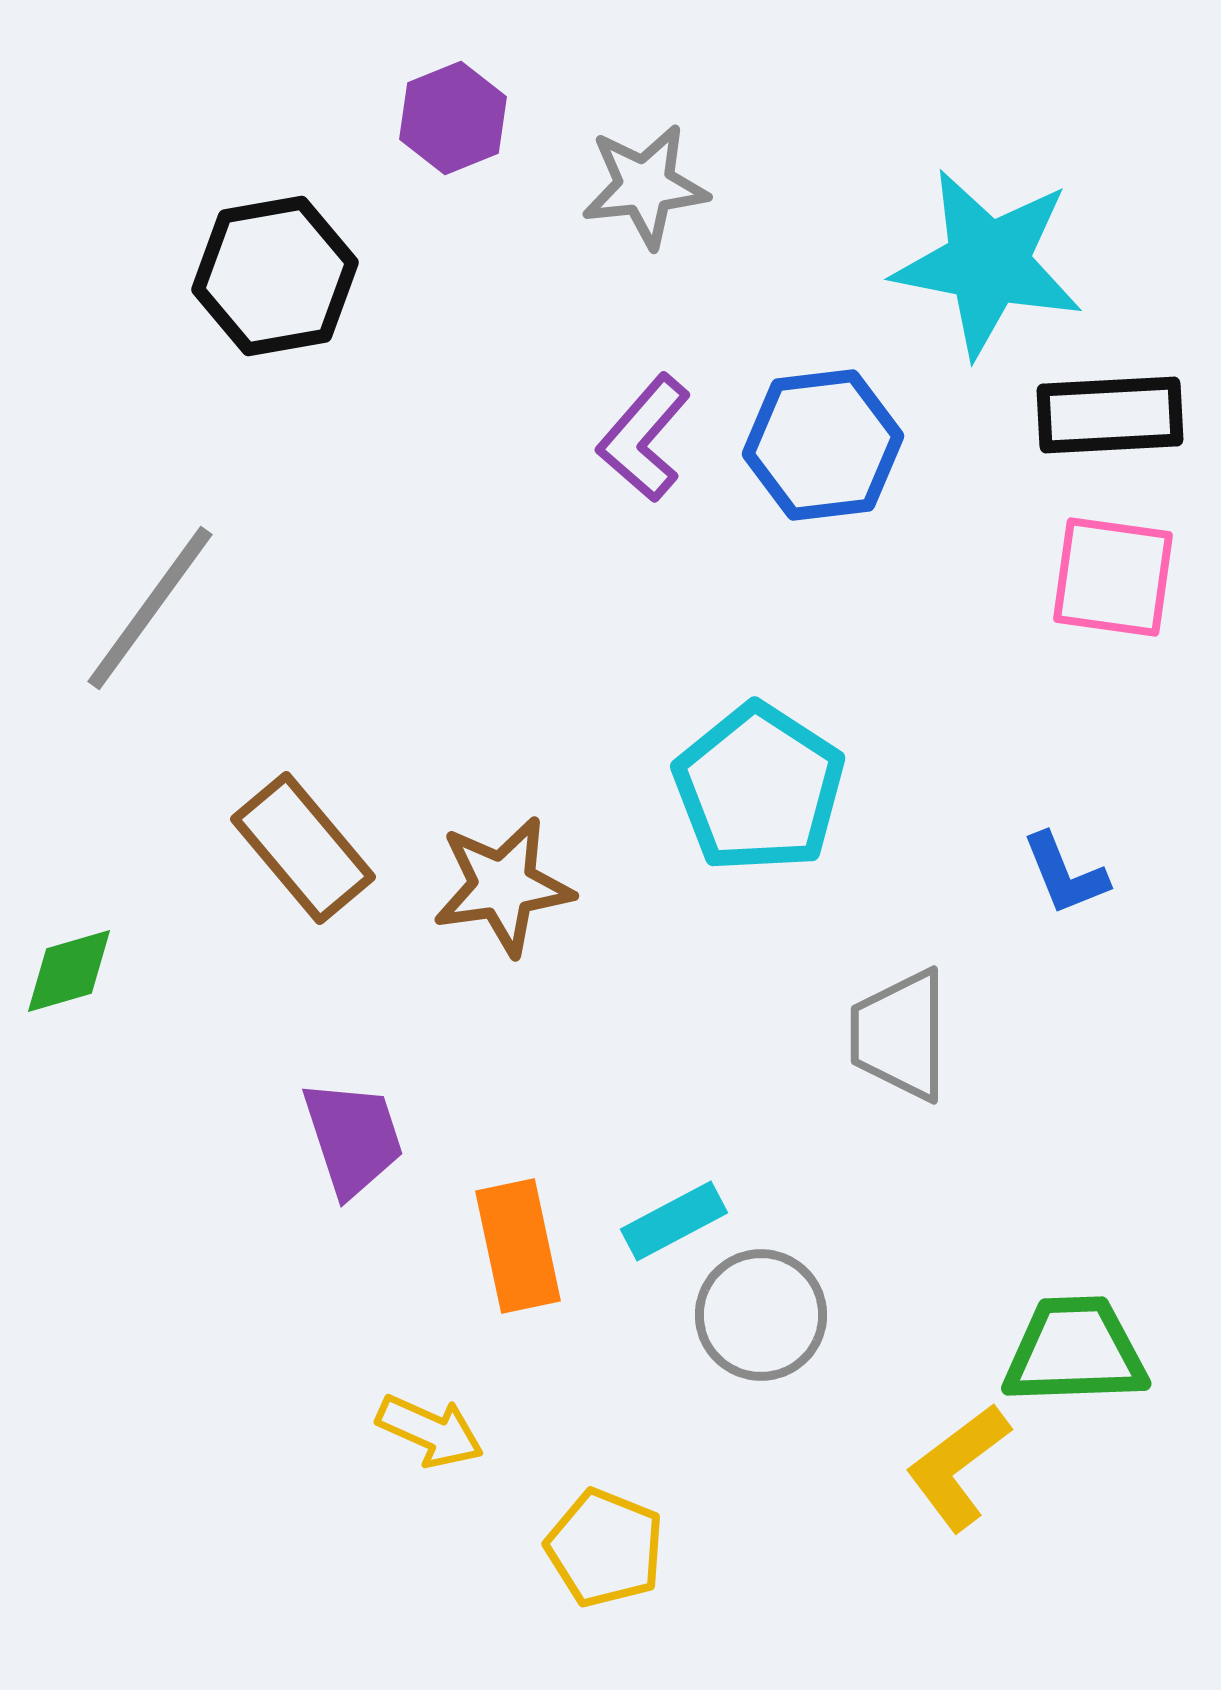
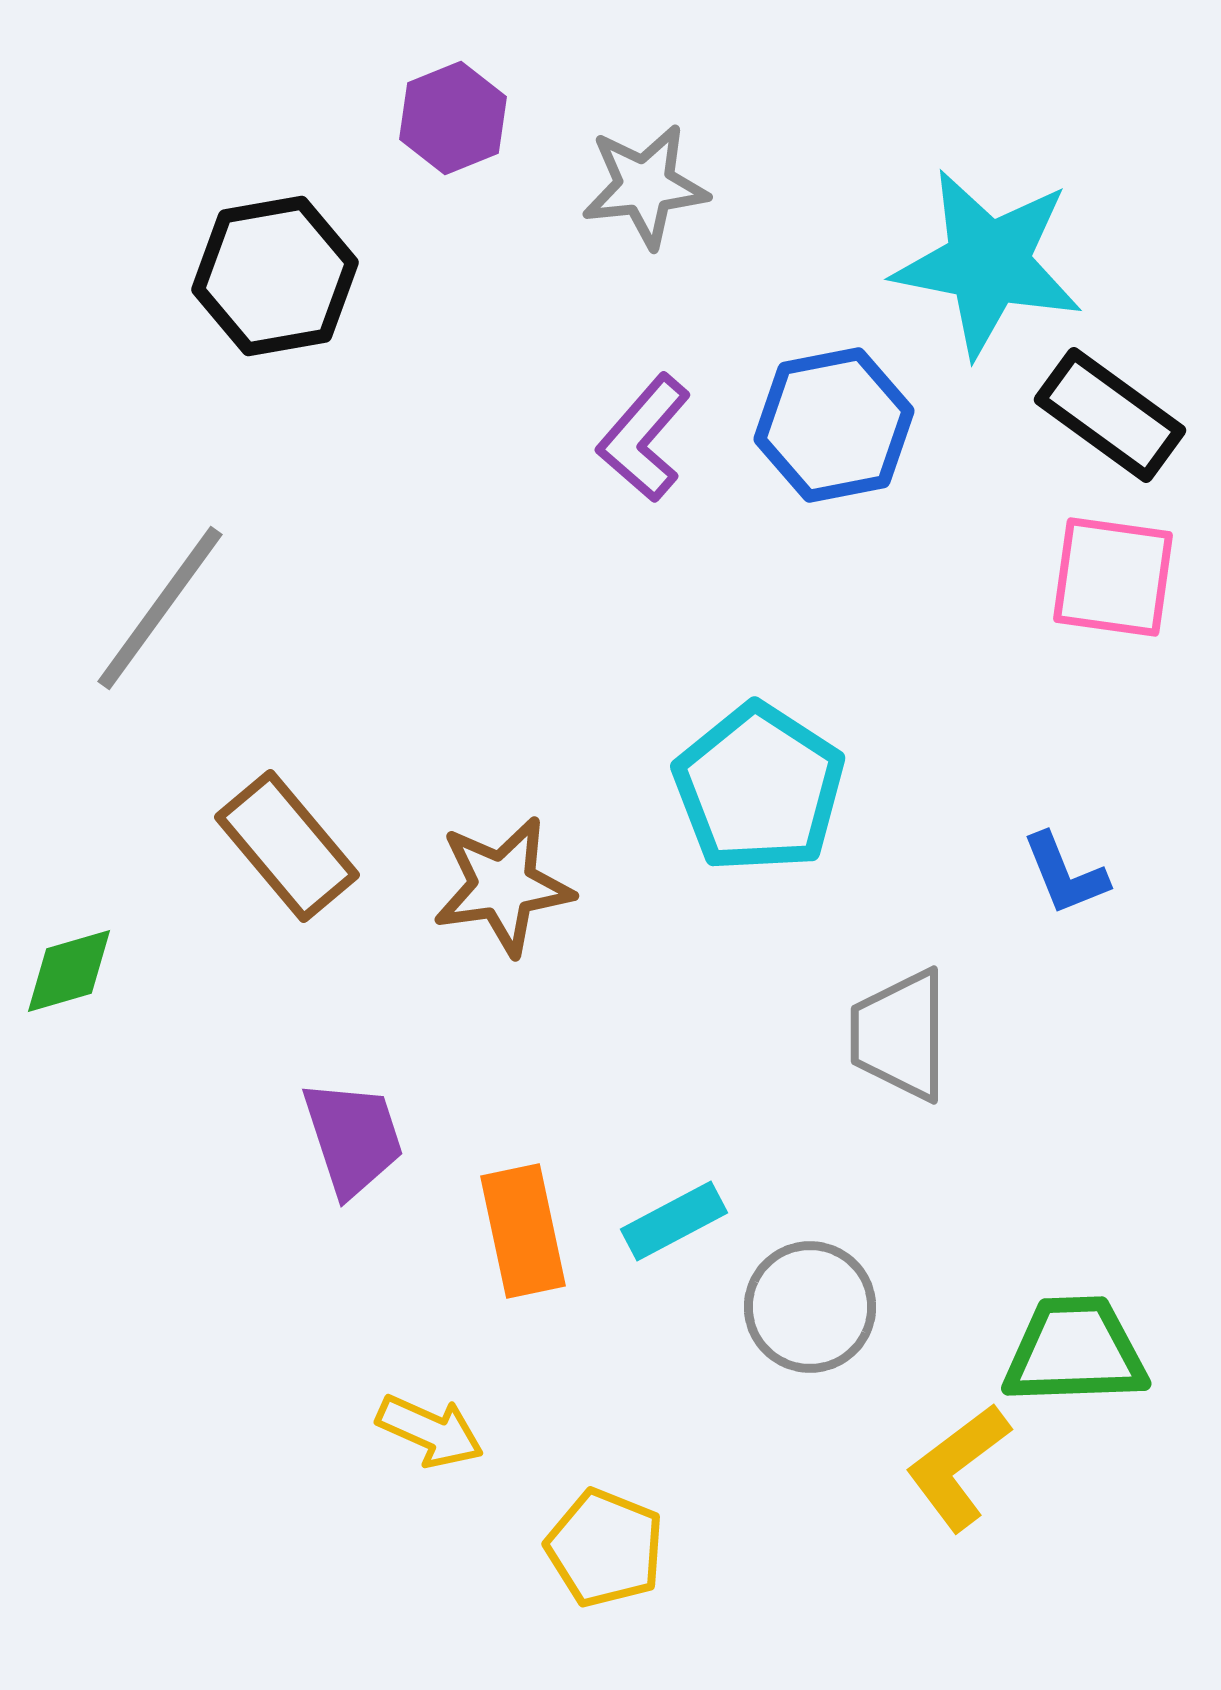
black rectangle: rotated 39 degrees clockwise
blue hexagon: moved 11 px right, 20 px up; rotated 4 degrees counterclockwise
gray line: moved 10 px right
brown rectangle: moved 16 px left, 2 px up
orange rectangle: moved 5 px right, 15 px up
gray circle: moved 49 px right, 8 px up
